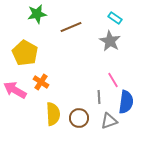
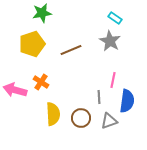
green star: moved 5 px right, 1 px up
brown line: moved 23 px down
yellow pentagon: moved 7 px right, 9 px up; rotated 25 degrees clockwise
pink line: rotated 42 degrees clockwise
pink arrow: rotated 15 degrees counterclockwise
blue semicircle: moved 1 px right, 1 px up
brown circle: moved 2 px right
